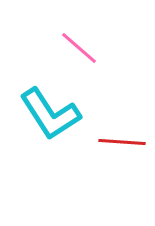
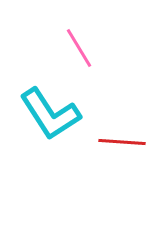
pink line: rotated 18 degrees clockwise
